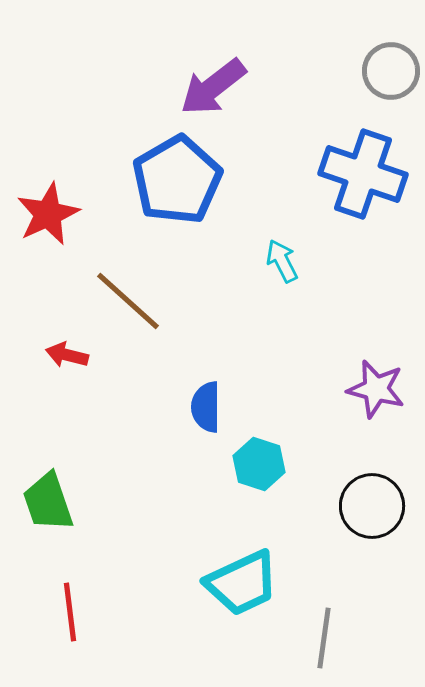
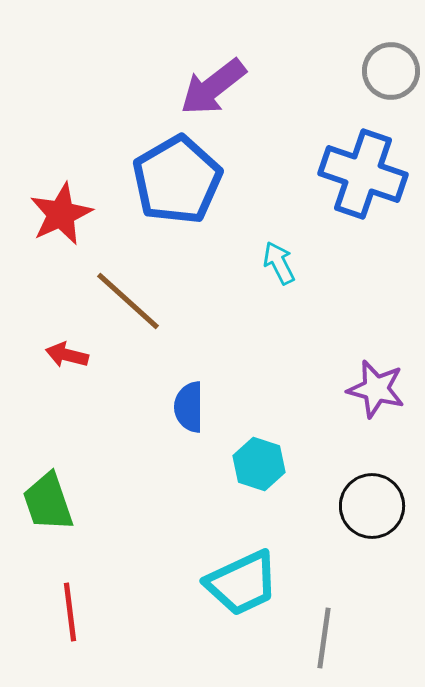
red star: moved 13 px right
cyan arrow: moved 3 px left, 2 px down
blue semicircle: moved 17 px left
